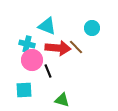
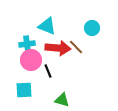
cyan cross: rotated 21 degrees counterclockwise
pink circle: moved 1 px left
